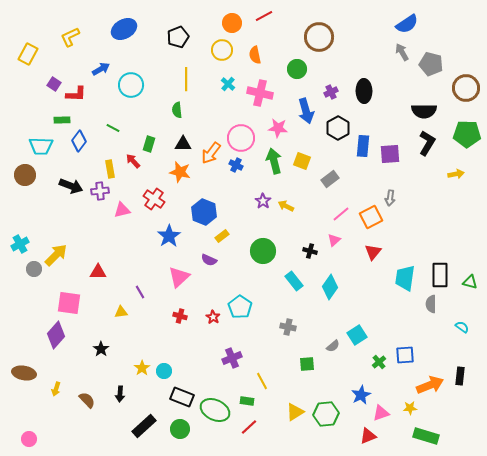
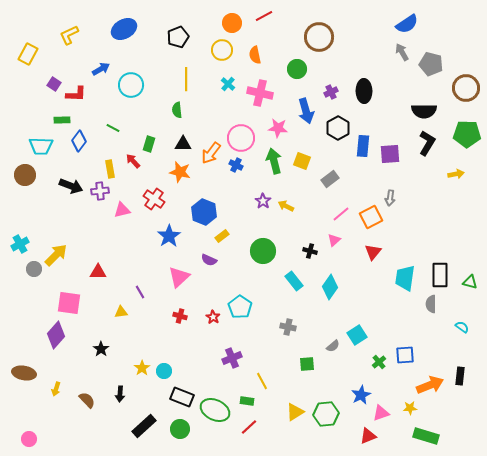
yellow L-shape at (70, 37): moved 1 px left, 2 px up
